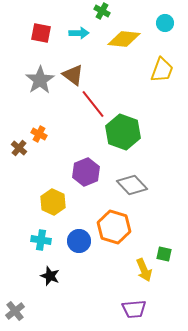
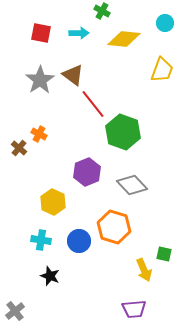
purple hexagon: moved 1 px right
